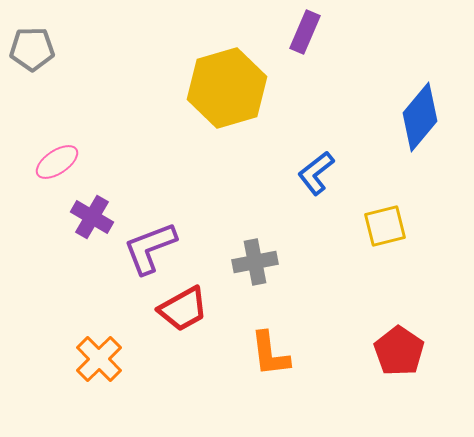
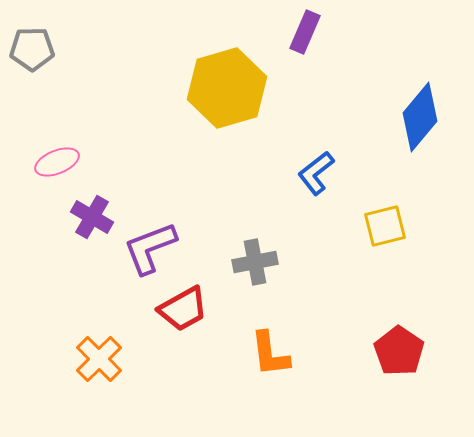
pink ellipse: rotated 12 degrees clockwise
